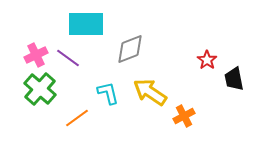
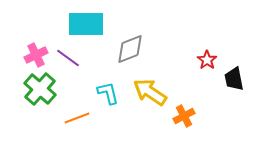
orange line: rotated 15 degrees clockwise
